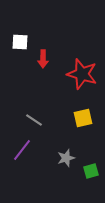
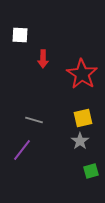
white square: moved 7 px up
red star: rotated 16 degrees clockwise
gray line: rotated 18 degrees counterclockwise
gray star: moved 14 px right, 17 px up; rotated 18 degrees counterclockwise
